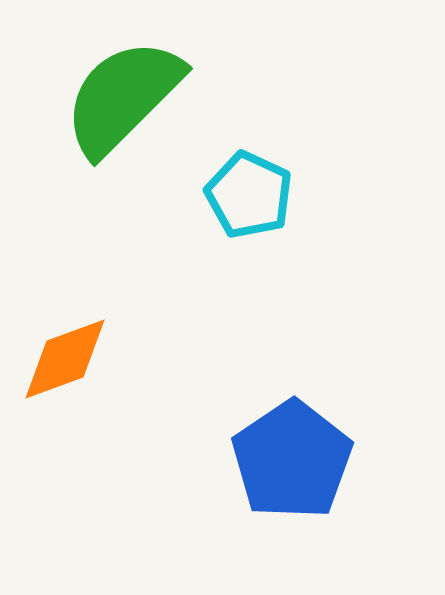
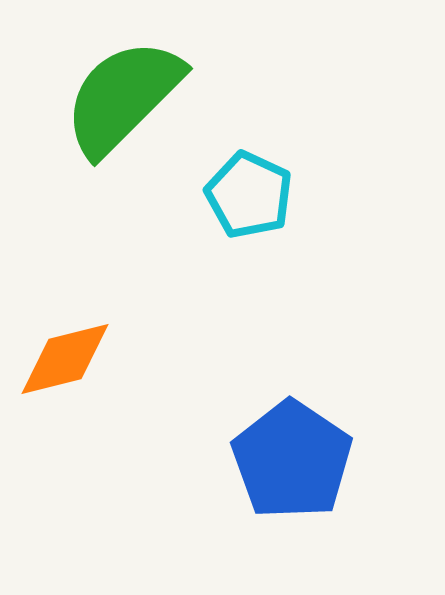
orange diamond: rotated 6 degrees clockwise
blue pentagon: rotated 4 degrees counterclockwise
